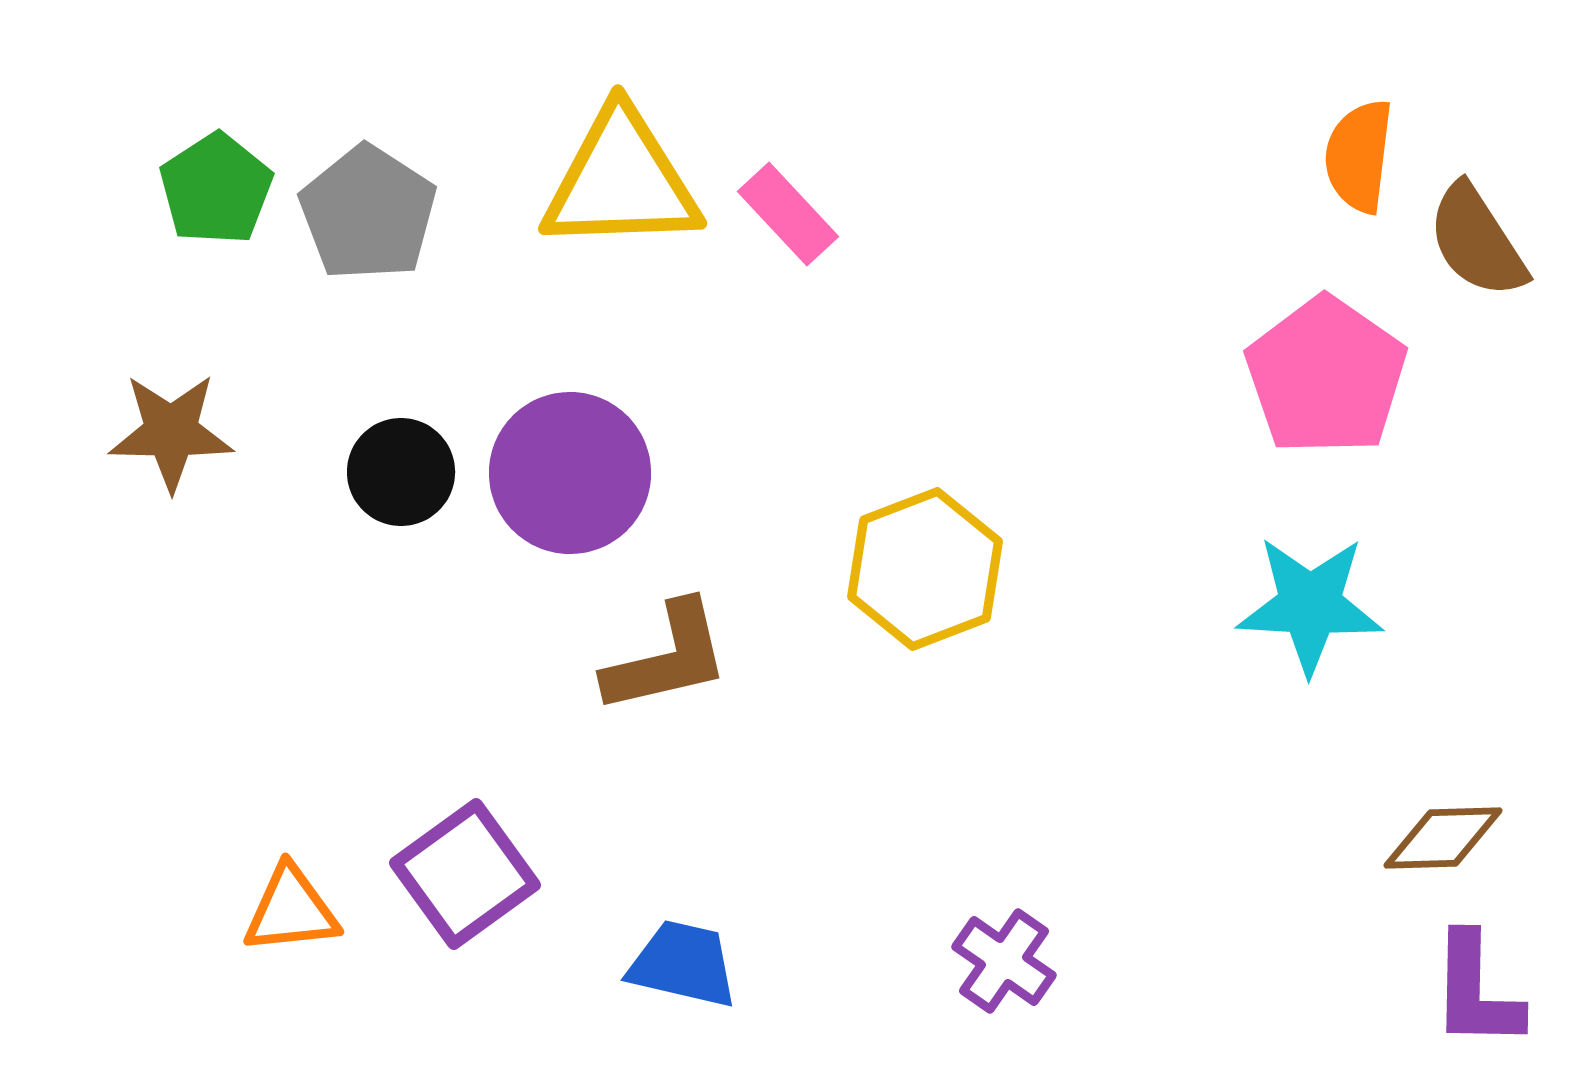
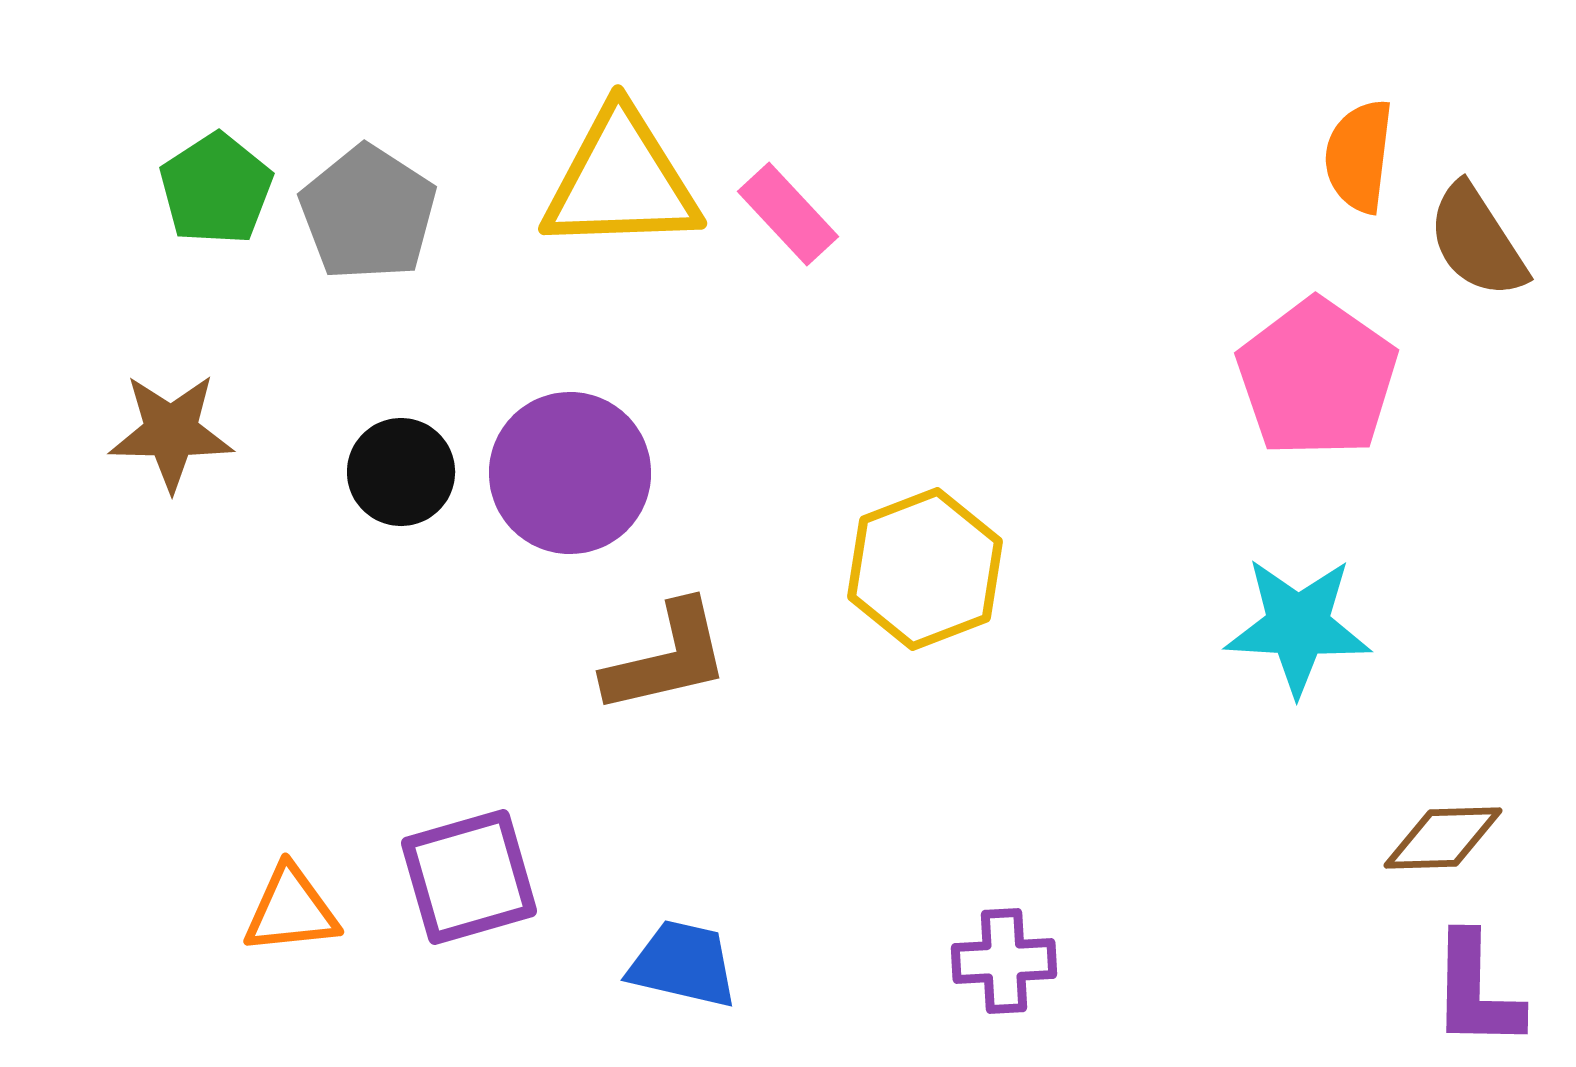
pink pentagon: moved 9 px left, 2 px down
cyan star: moved 12 px left, 21 px down
purple square: moved 4 px right, 3 px down; rotated 20 degrees clockwise
purple cross: rotated 38 degrees counterclockwise
